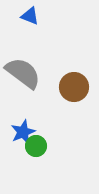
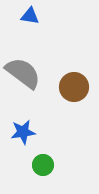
blue triangle: rotated 12 degrees counterclockwise
blue star: rotated 15 degrees clockwise
green circle: moved 7 px right, 19 px down
